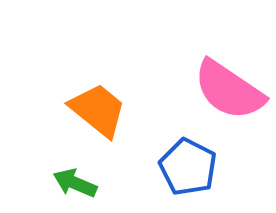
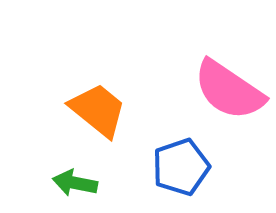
blue pentagon: moved 7 px left; rotated 26 degrees clockwise
green arrow: rotated 12 degrees counterclockwise
